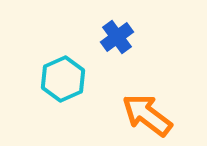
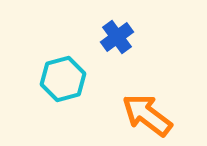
cyan hexagon: rotated 9 degrees clockwise
